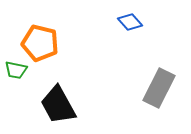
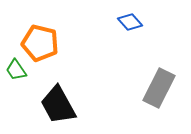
green trapezoid: rotated 45 degrees clockwise
